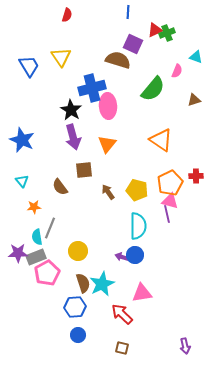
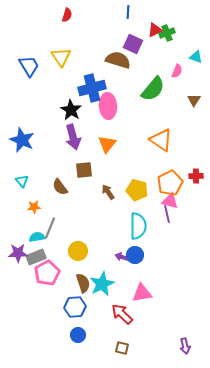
brown triangle at (194, 100): rotated 40 degrees counterclockwise
cyan semicircle at (37, 237): rotated 91 degrees clockwise
